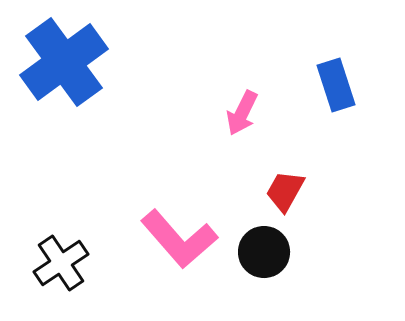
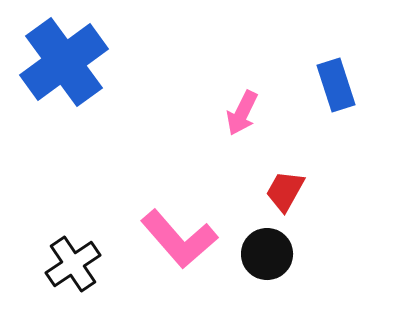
black circle: moved 3 px right, 2 px down
black cross: moved 12 px right, 1 px down
